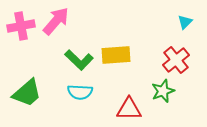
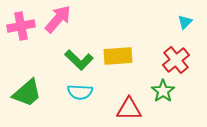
pink arrow: moved 2 px right, 2 px up
yellow rectangle: moved 2 px right, 1 px down
green star: rotated 15 degrees counterclockwise
